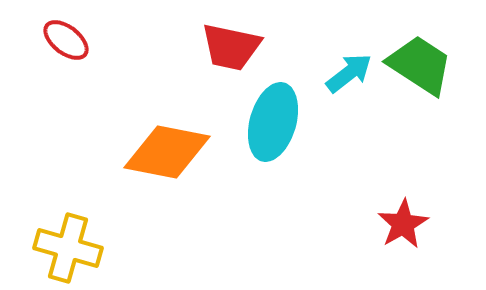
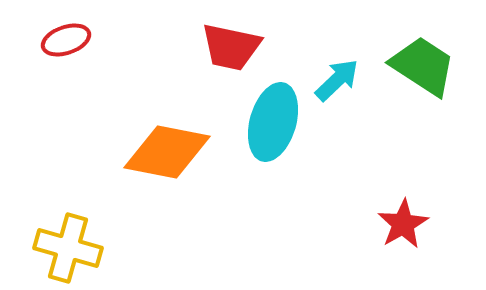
red ellipse: rotated 57 degrees counterclockwise
green trapezoid: moved 3 px right, 1 px down
cyan arrow: moved 12 px left, 7 px down; rotated 6 degrees counterclockwise
